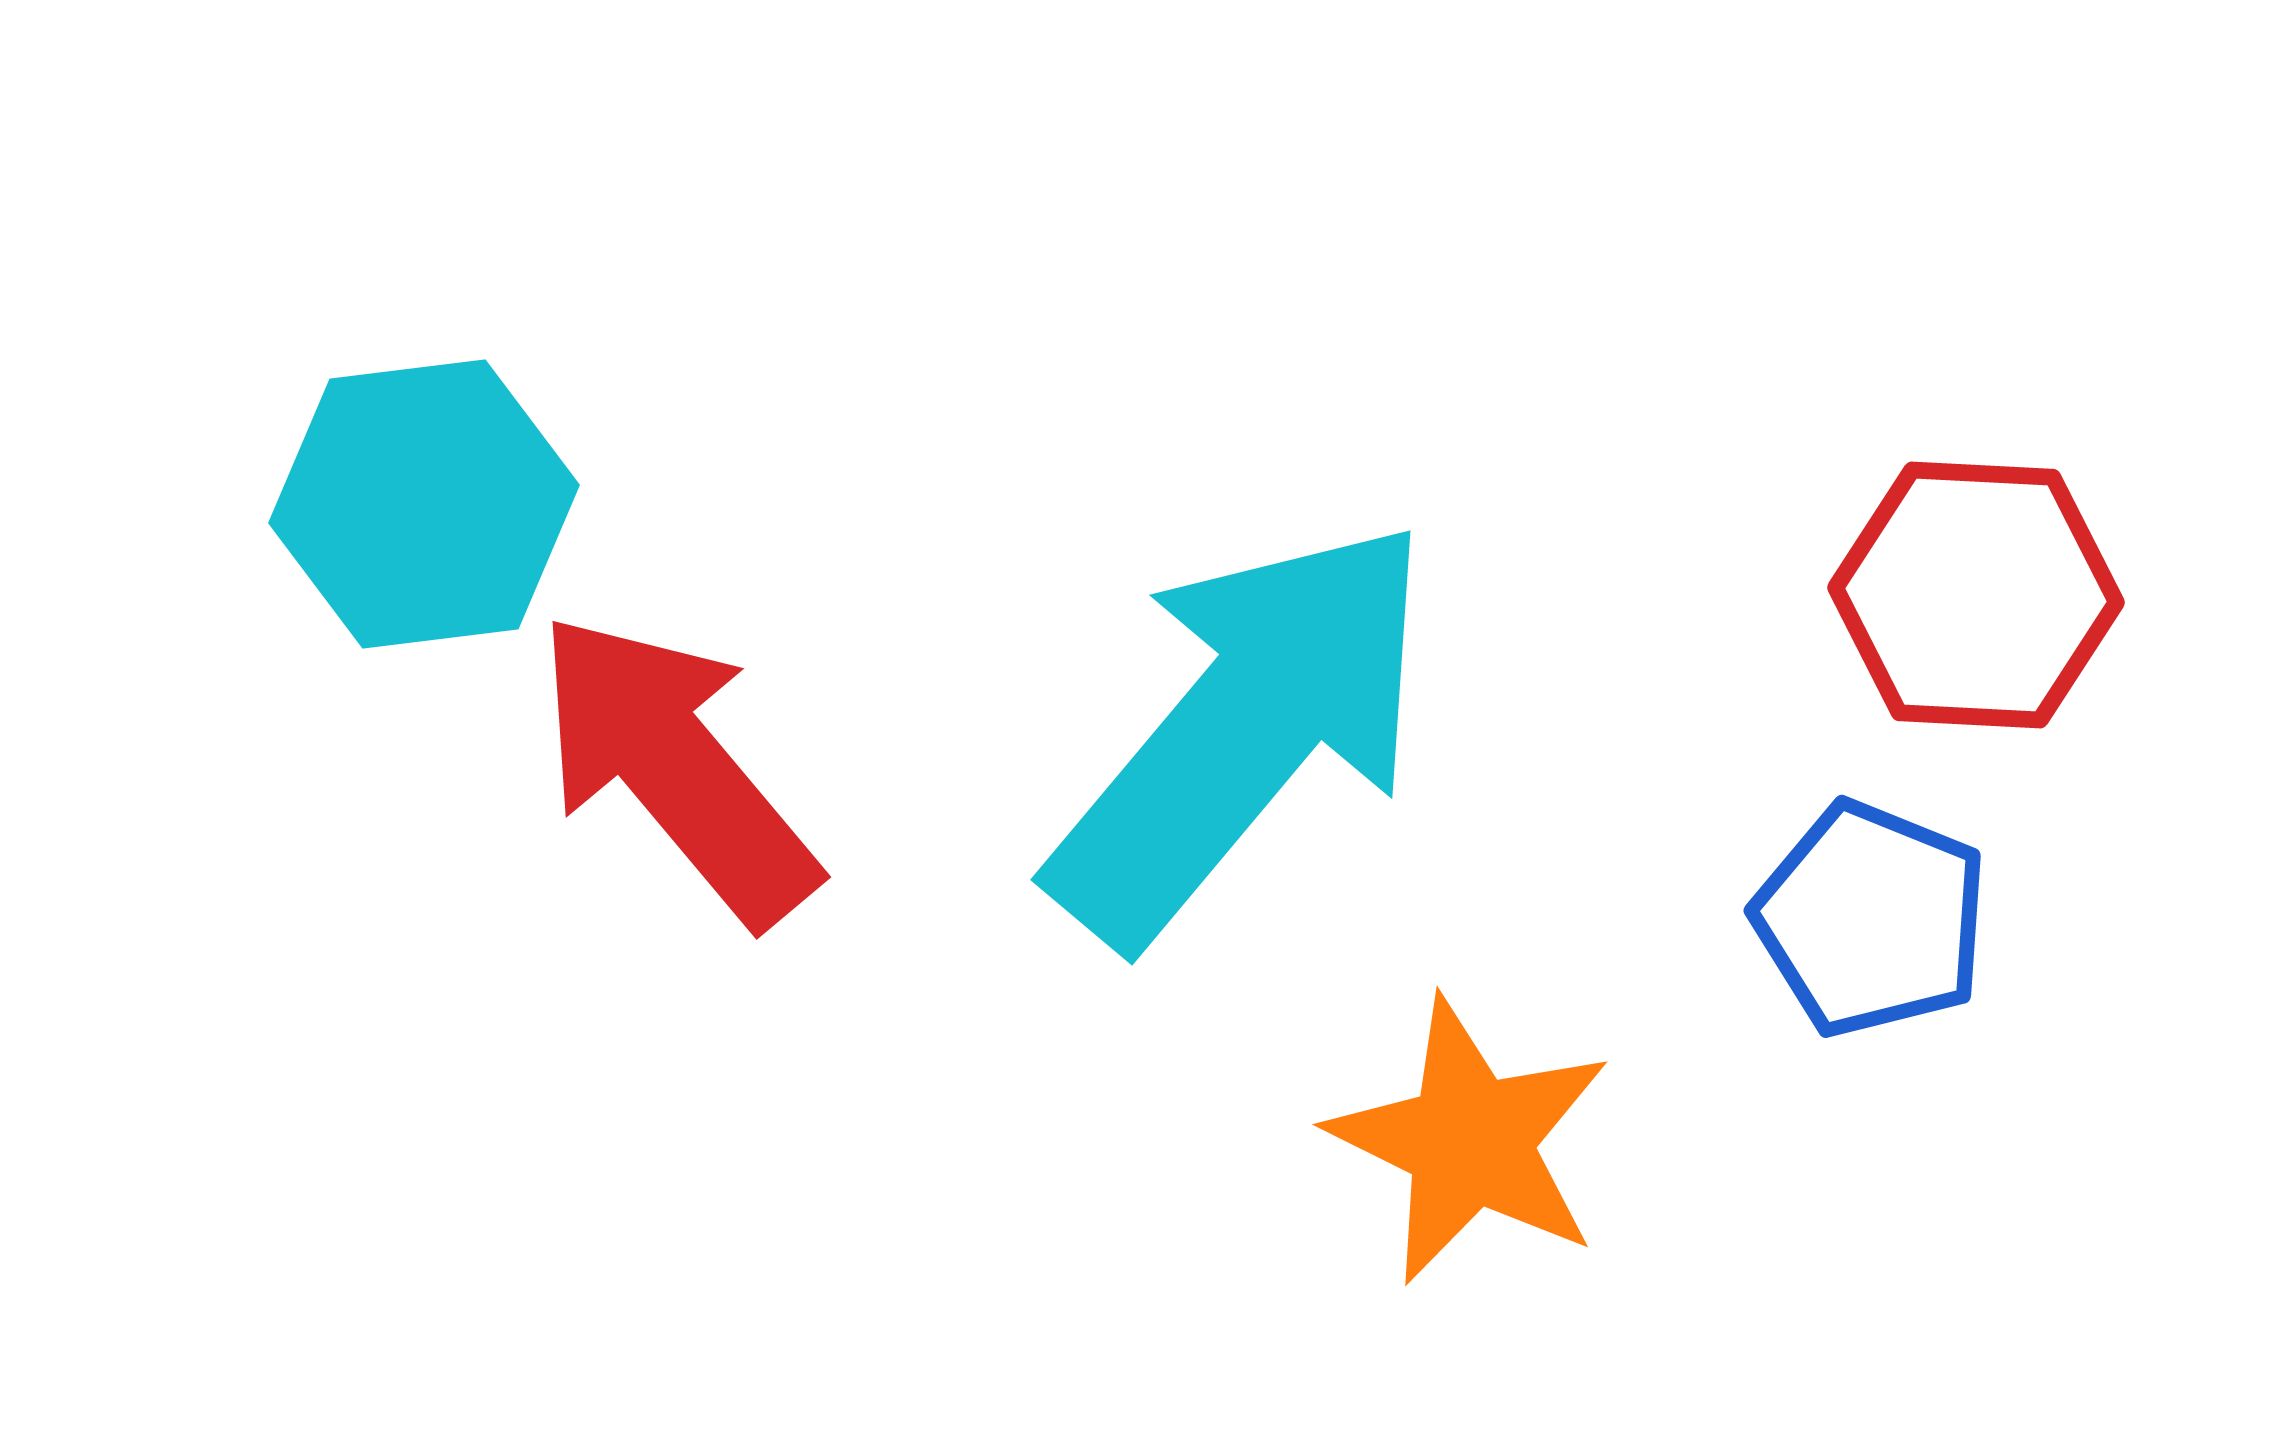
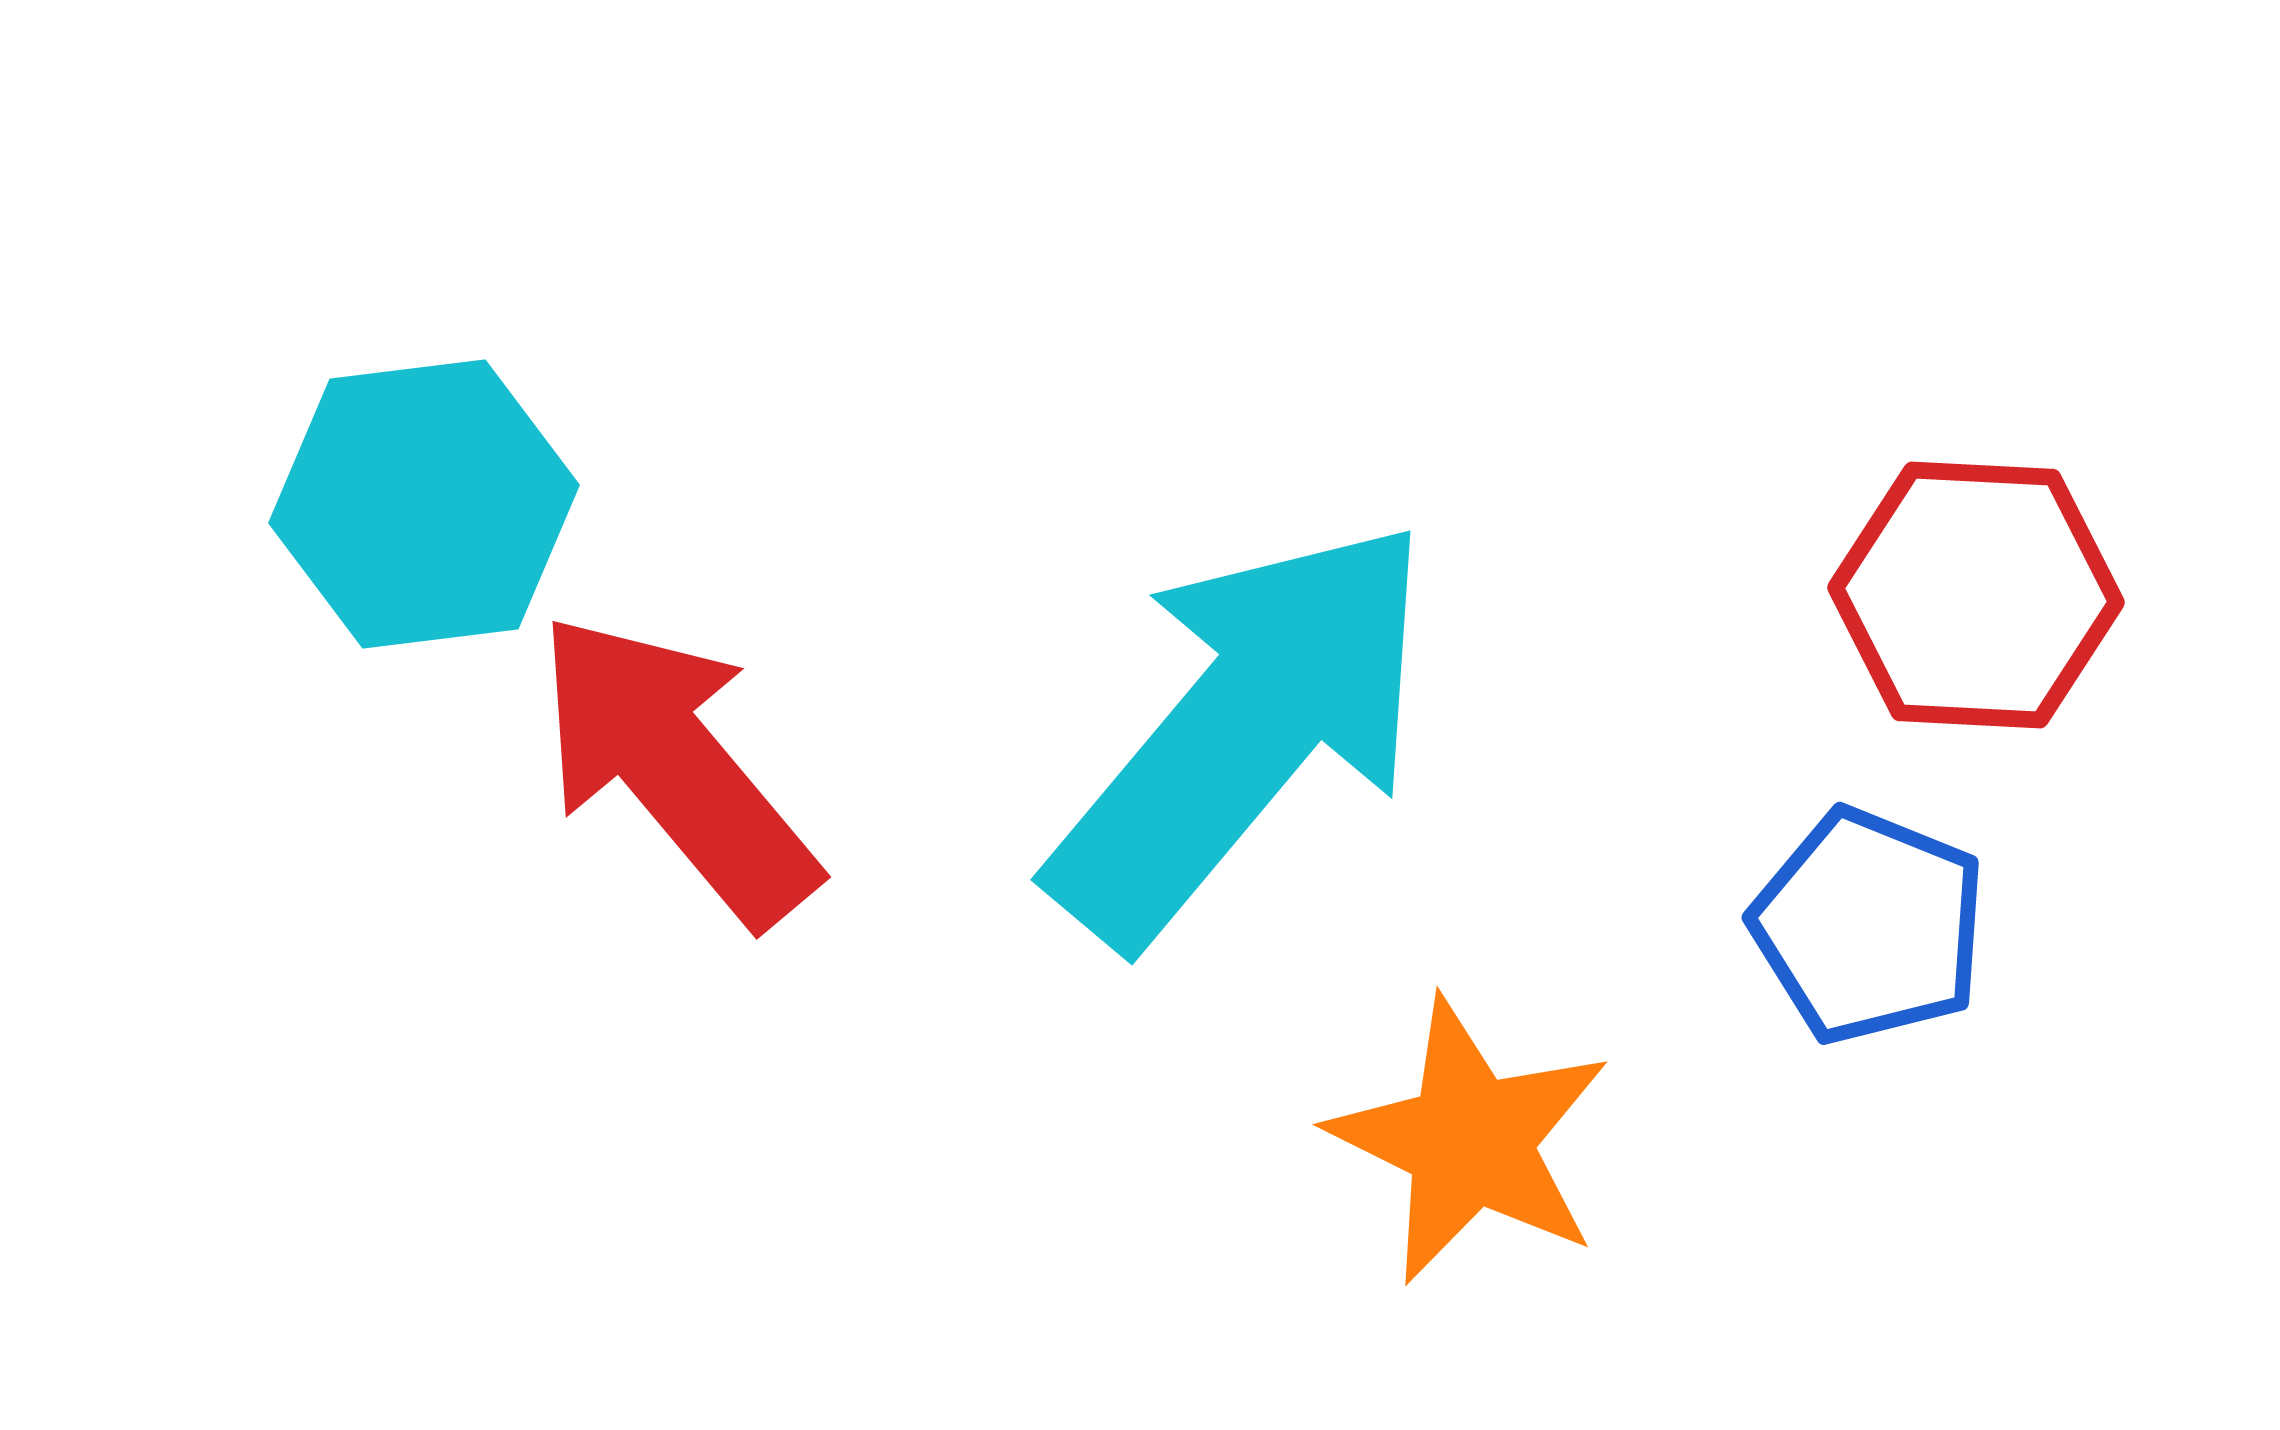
blue pentagon: moved 2 px left, 7 px down
